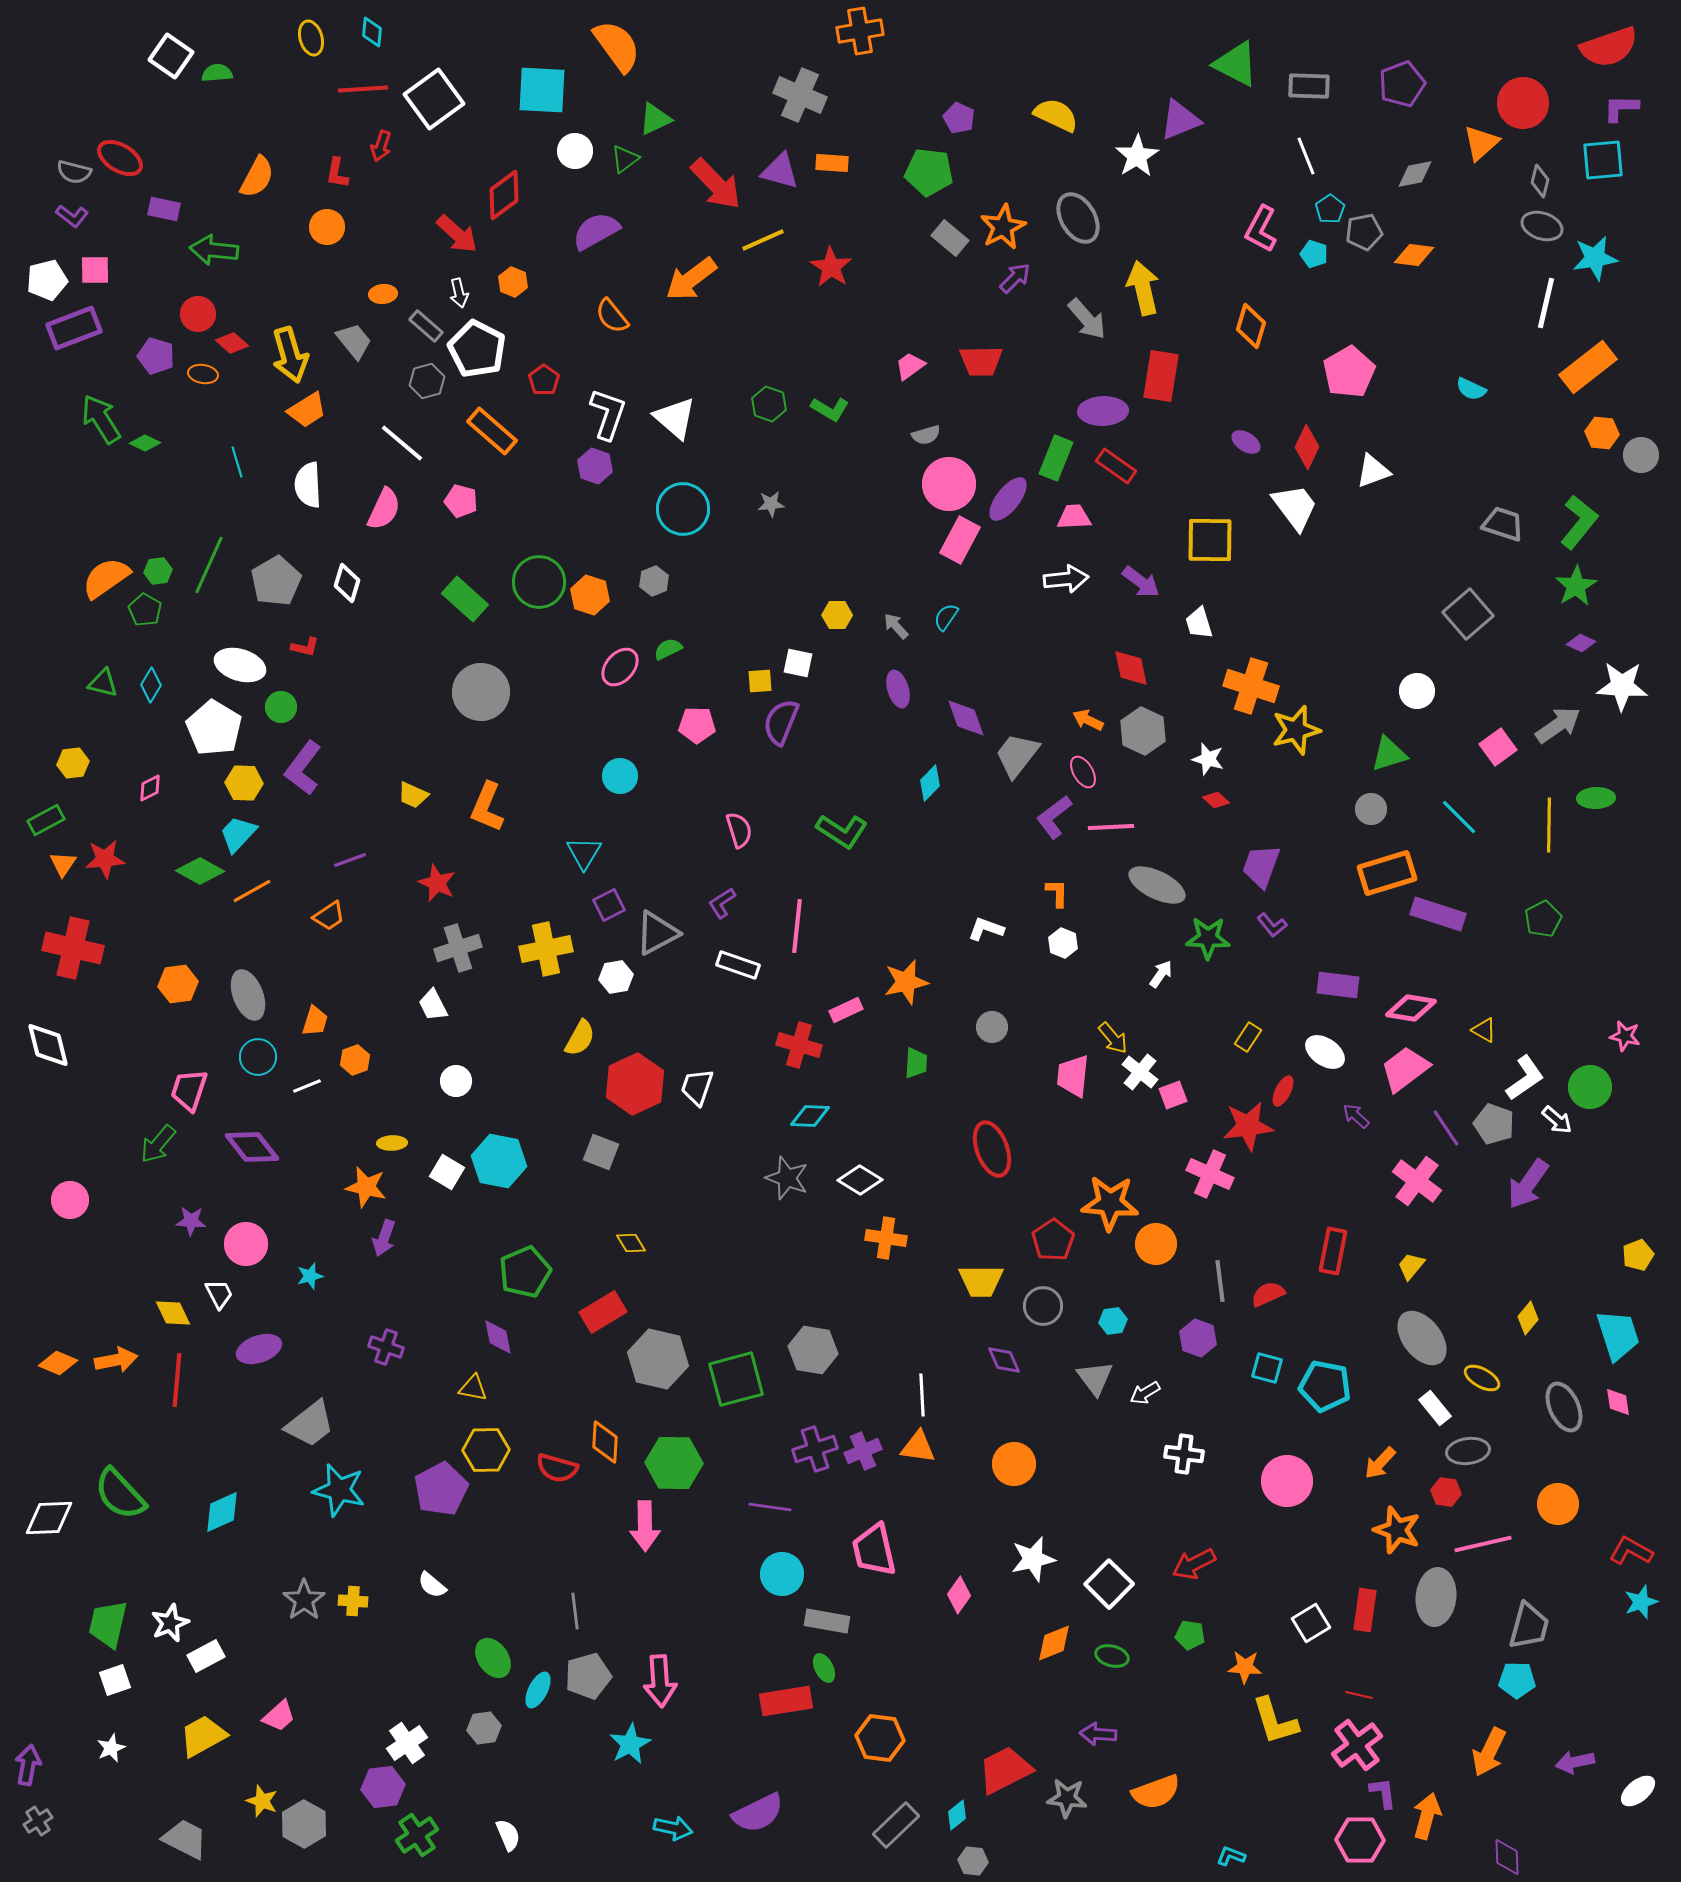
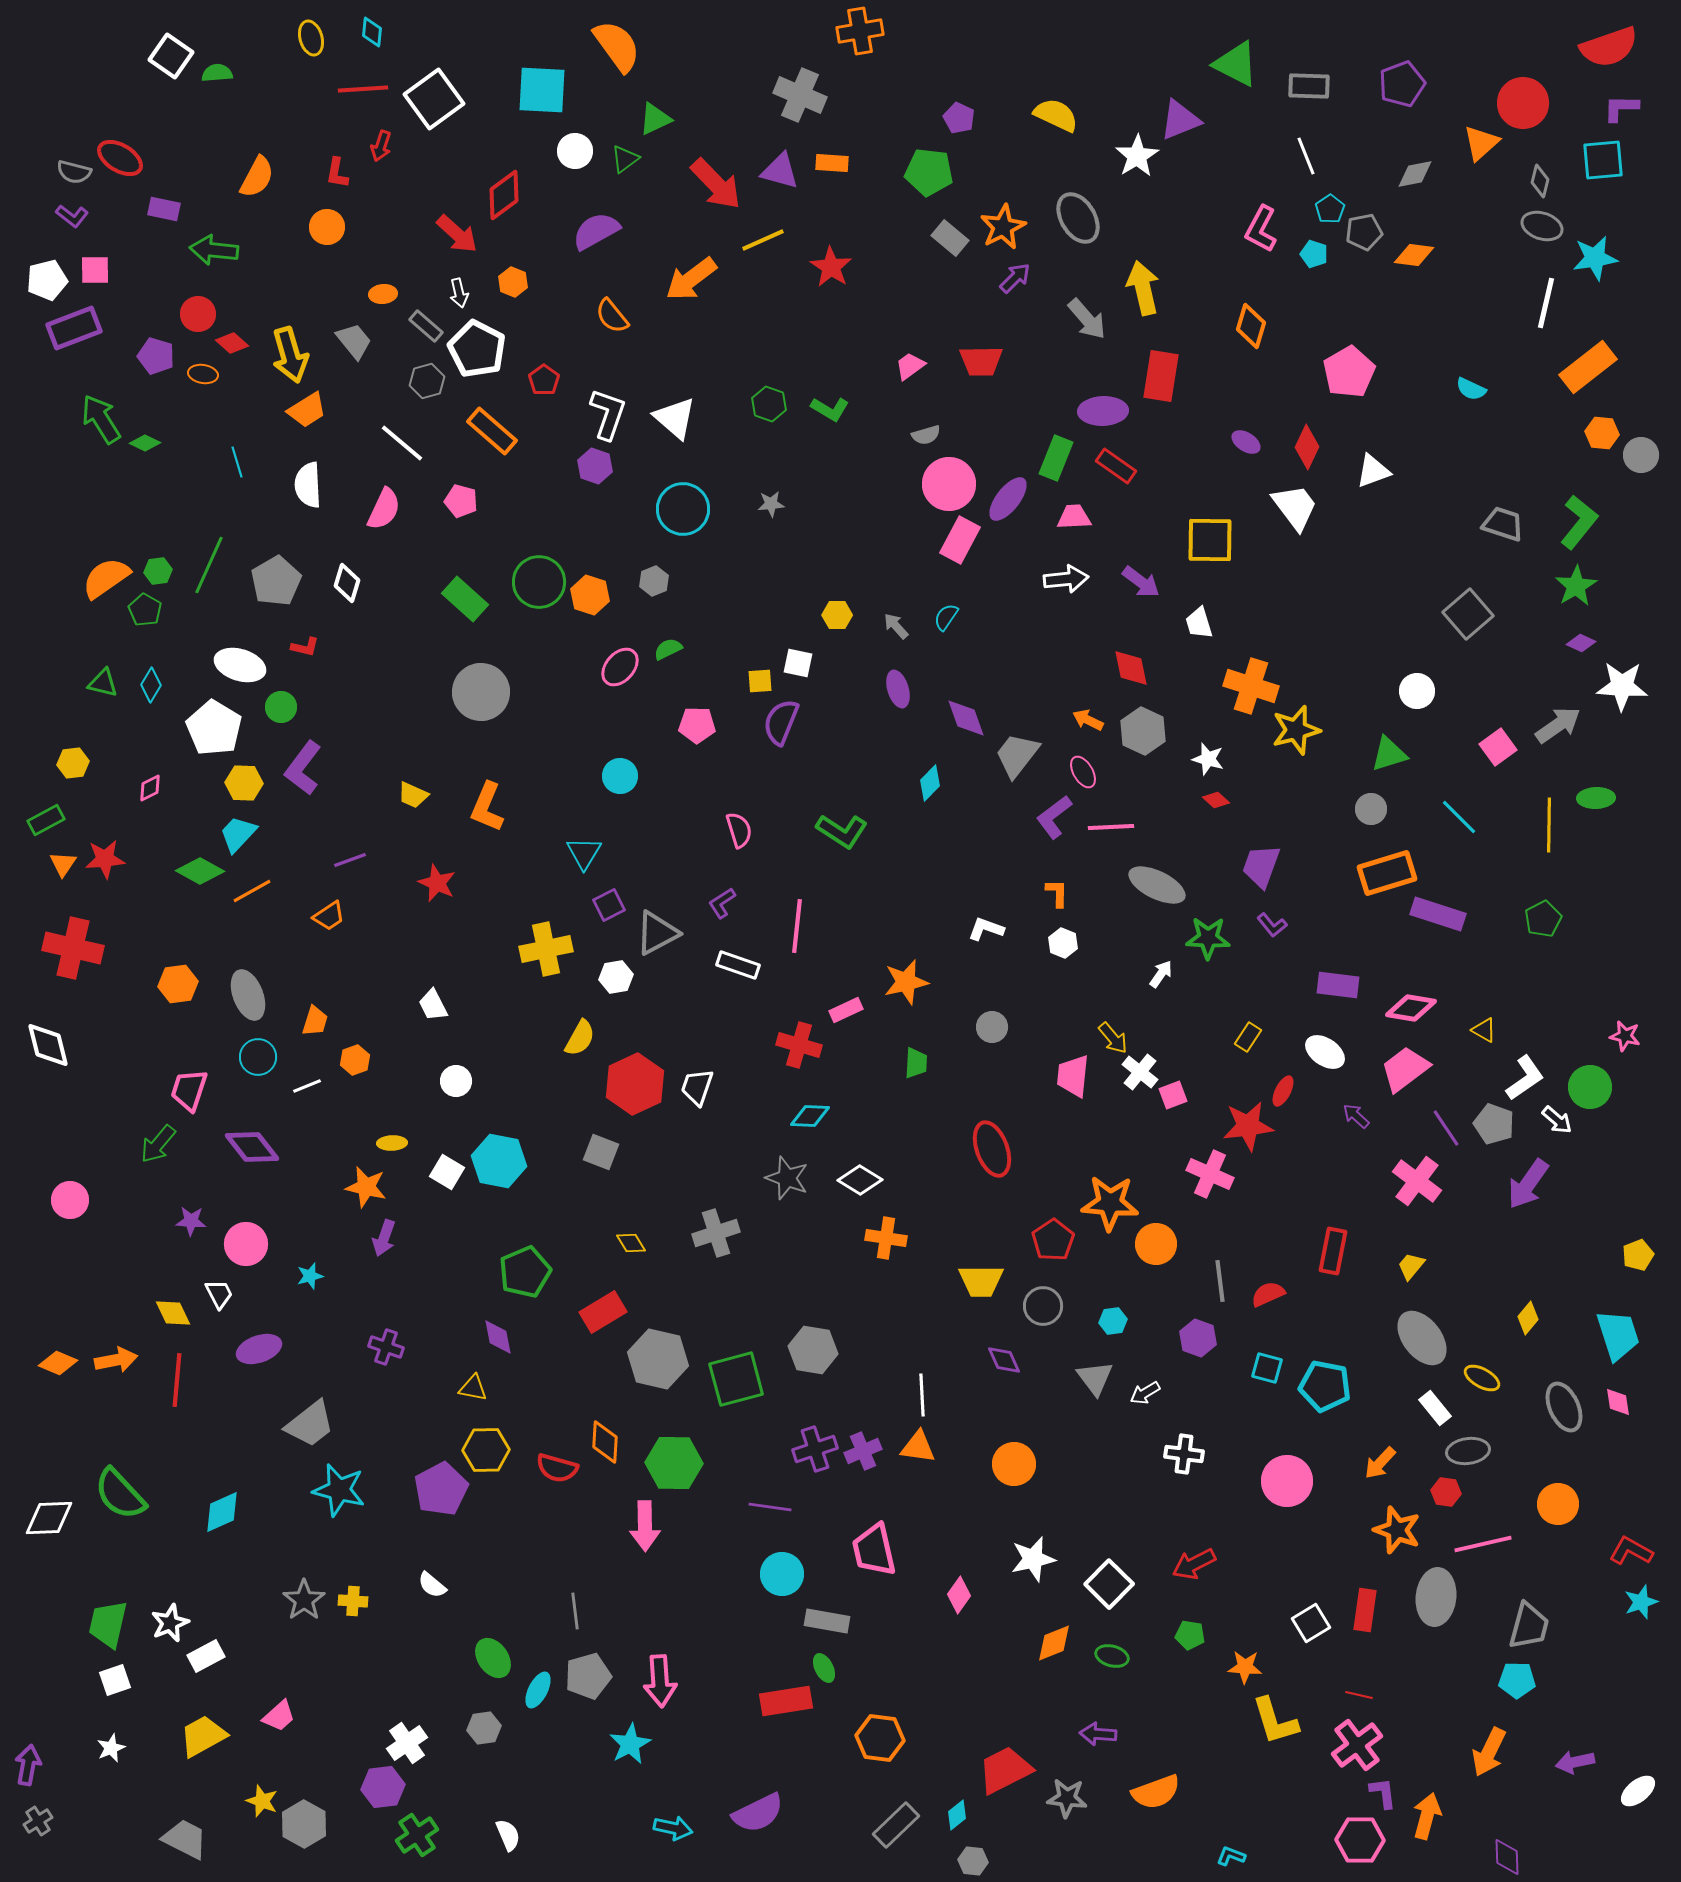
gray cross at (458, 948): moved 258 px right, 285 px down
